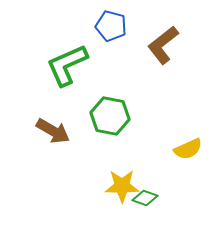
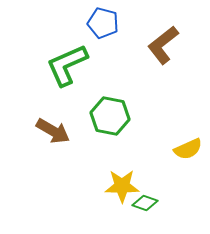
blue pentagon: moved 8 px left, 3 px up
green diamond: moved 5 px down
